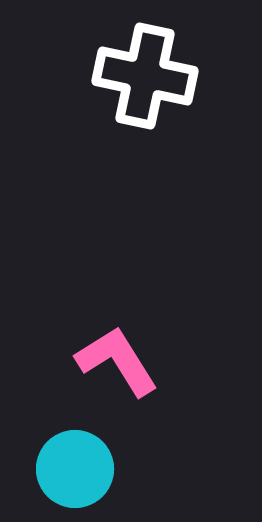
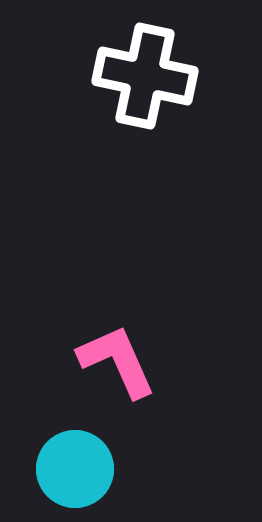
pink L-shape: rotated 8 degrees clockwise
